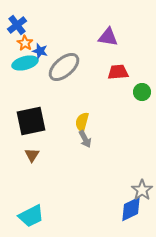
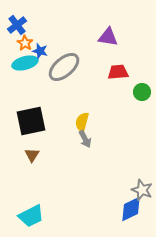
gray star: rotated 15 degrees counterclockwise
